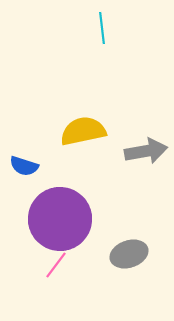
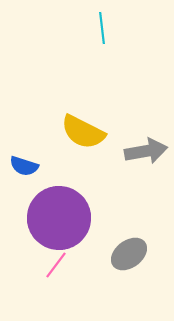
yellow semicircle: moved 1 px down; rotated 141 degrees counterclockwise
purple circle: moved 1 px left, 1 px up
gray ellipse: rotated 18 degrees counterclockwise
